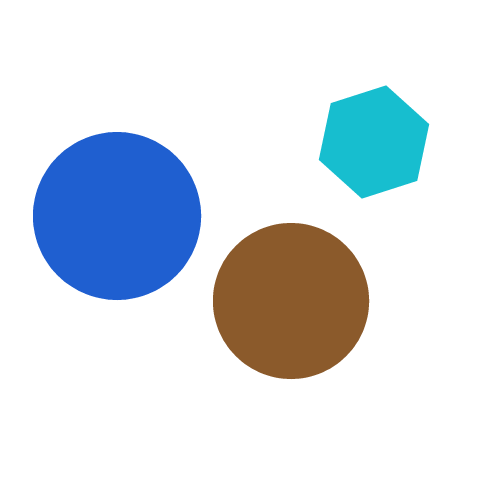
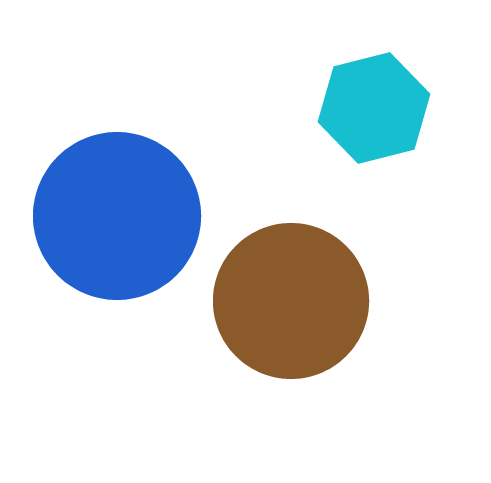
cyan hexagon: moved 34 px up; rotated 4 degrees clockwise
